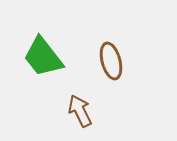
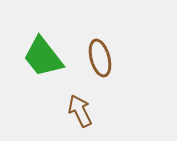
brown ellipse: moved 11 px left, 3 px up
